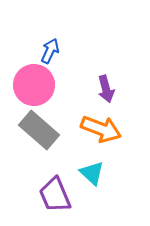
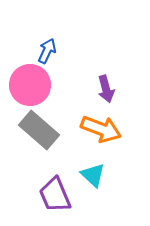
blue arrow: moved 3 px left
pink circle: moved 4 px left
cyan triangle: moved 1 px right, 2 px down
